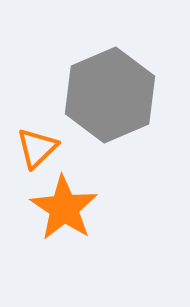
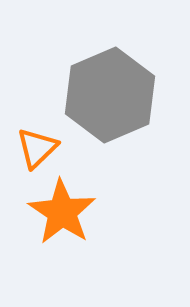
orange star: moved 2 px left, 4 px down
